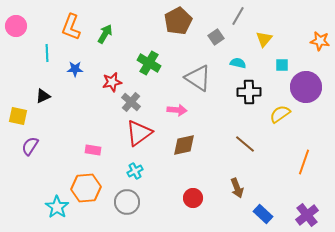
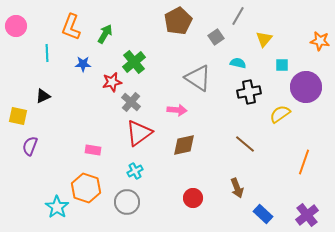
green cross: moved 15 px left, 1 px up; rotated 20 degrees clockwise
blue star: moved 8 px right, 5 px up
black cross: rotated 10 degrees counterclockwise
purple semicircle: rotated 12 degrees counterclockwise
orange hexagon: rotated 24 degrees clockwise
